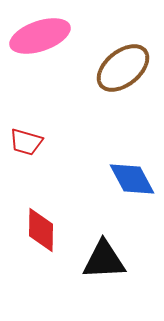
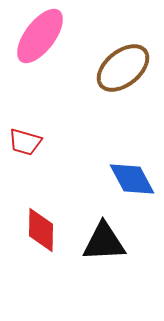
pink ellipse: rotated 34 degrees counterclockwise
red trapezoid: moved 1 px left
black triangle: moved 18 px up
